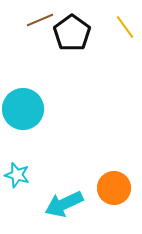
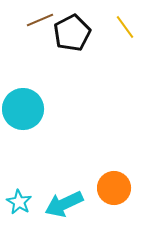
black pentagon: rotated 9 degrees clockwise
cyan star: moved 2 px right, 27 px down; rotated 15 degrees clockwise
